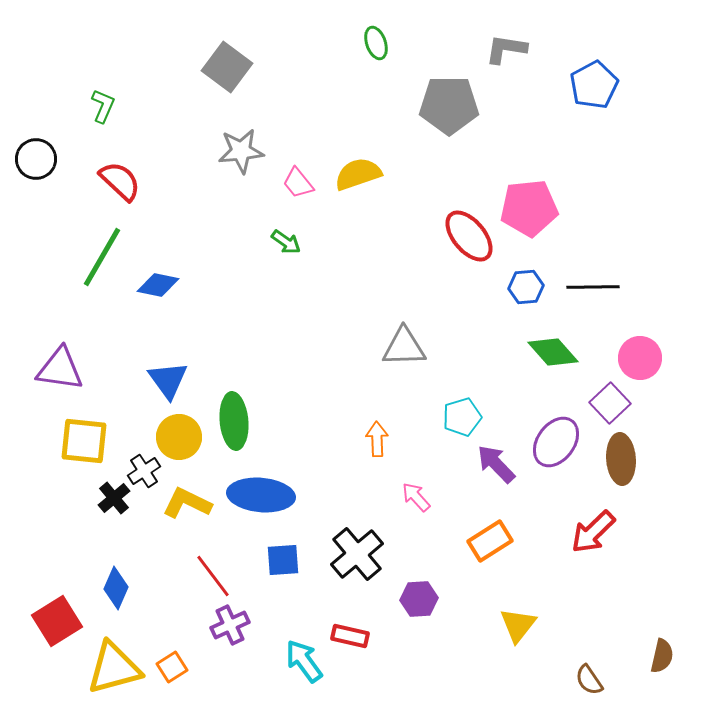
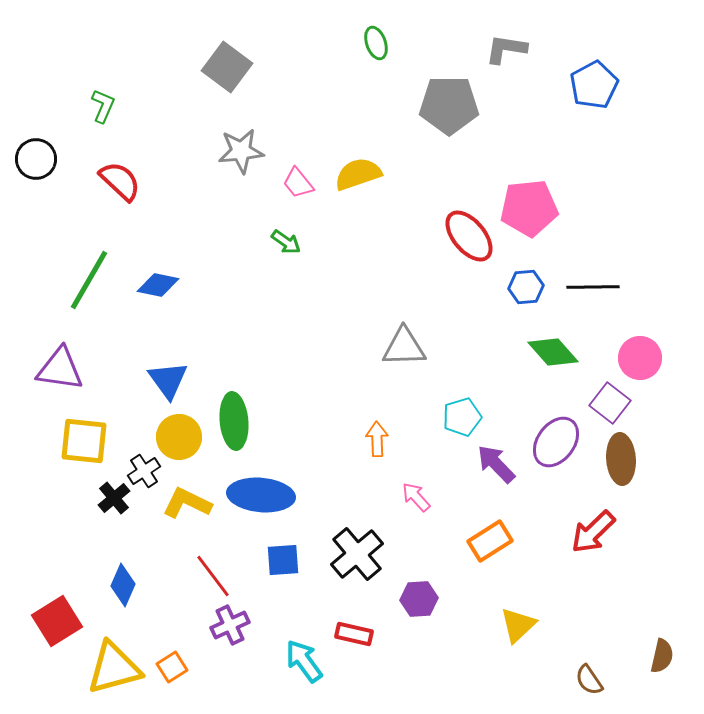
green line at (102, 257): moved 13 px left, 23 px down
purple square at (610, 403): rotated 9 degrees counterclockwise
blue diamond at (116, 588): moved 7 px right, 3 px up
yellow triangle at (518, 625): rotated 9 degrees clockwise
red rectangle at (350, 636): moved 4 px right, 2 px up
